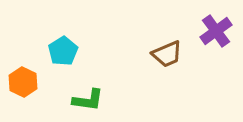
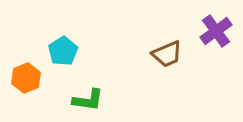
orange hexagon: moved 3 px right, 4 px up; rotated 12 degrees clockwise
